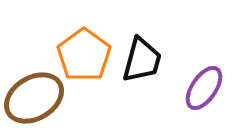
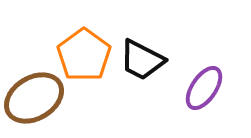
black trapezoid: rotated 102 degrees clockwise
